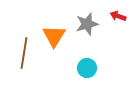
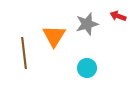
brown line: rotated 16 degrees counterclockwise
